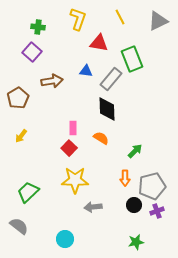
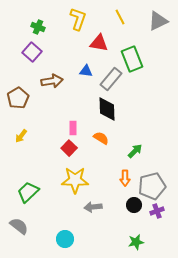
green cross: rotated 16 degrees clockwise
